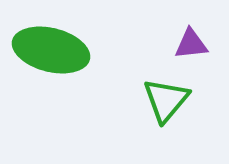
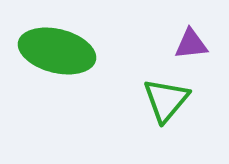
green ellipse: moved 6 px right, 1 px down
